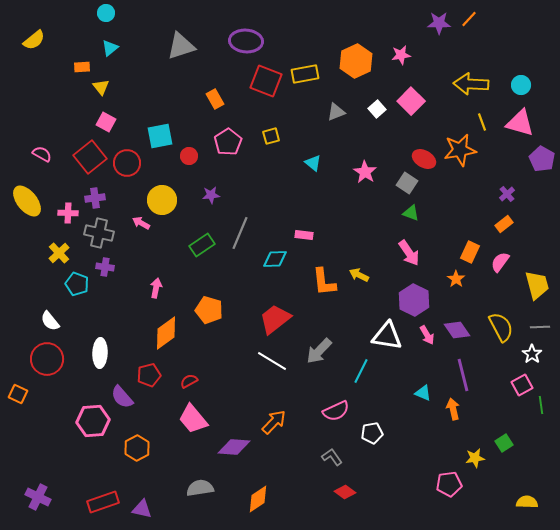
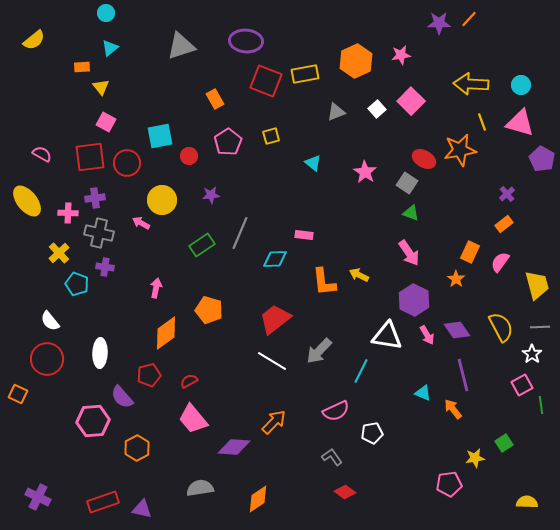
red square at (90, 157): rotated 32 degrees clockwise
orange arrow at (453, 409): rotated 25 degrees counterclockwise
